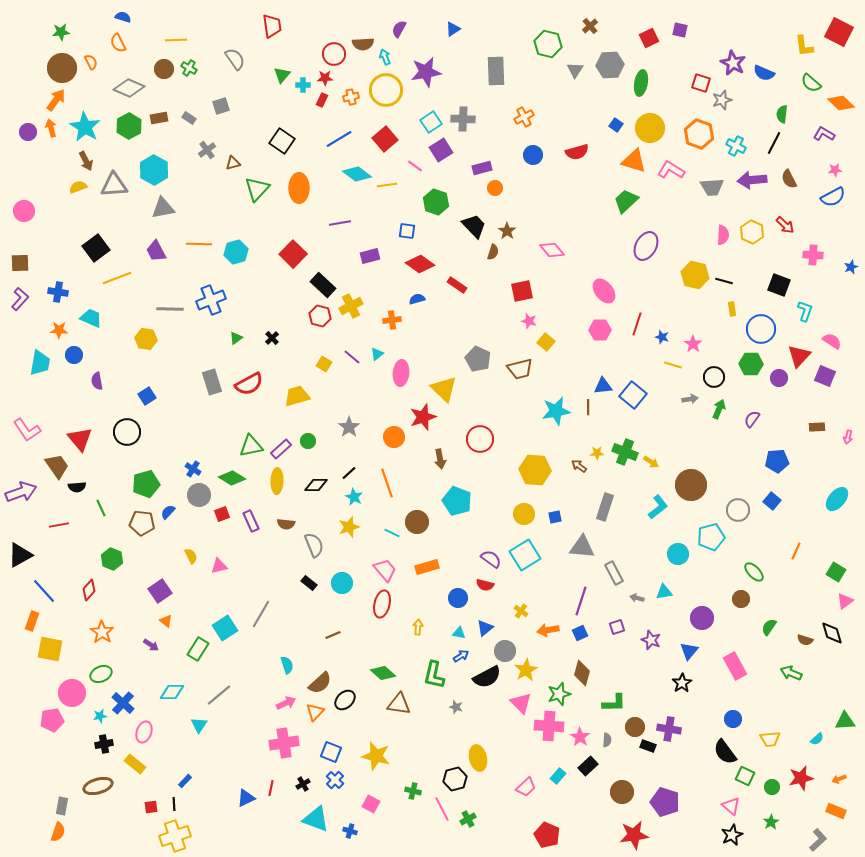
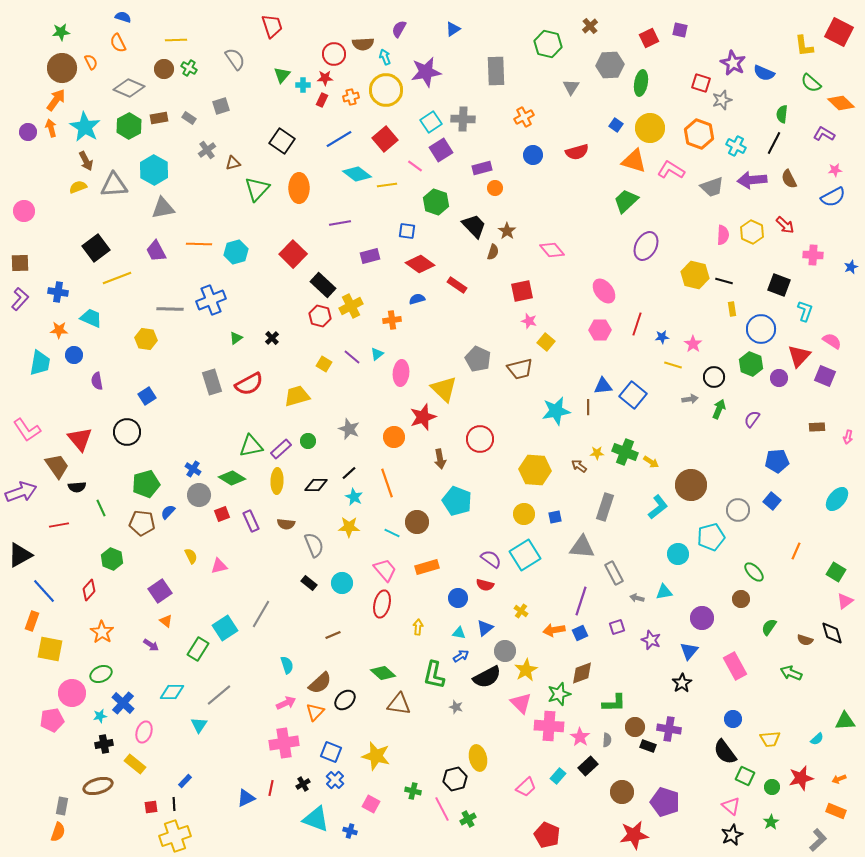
red trapezoid at (272, 26): rotated 10 degrees counterclockwise
gray triangle at (575, 70): moved 4 px left, 17 px down
gray trapezoid at (712, 187): rotated 15 degrees counterclockwise
blue star at (662, 337): rotated 24 degrees counterclockwise
green hexagon at (751, 364): rotated 20 degrees clockwise
gray star at (349, 427): moved 2 px down; rotated 15 degrees counterclockwise
yellow star at (349, 527): rotated 20 degrees clockwise
orange arrow at (548, 630): moved 6 px right
brown diamond at (582, 673): rotated 55 degrees clockwise
